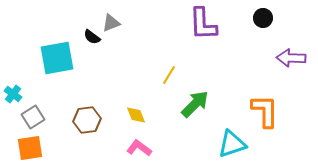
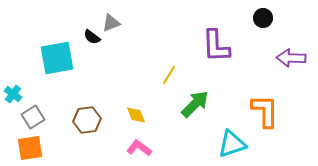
purple L-shape: moved 13 px right, 22 px down
